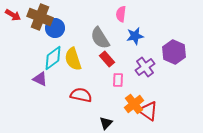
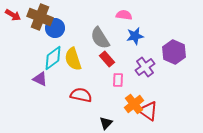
pink semicircle: moved 3 px right, 1 px down; rotated 91 degrees clockwise
